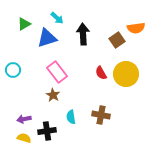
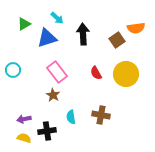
red semicircle: moved 5 px left
